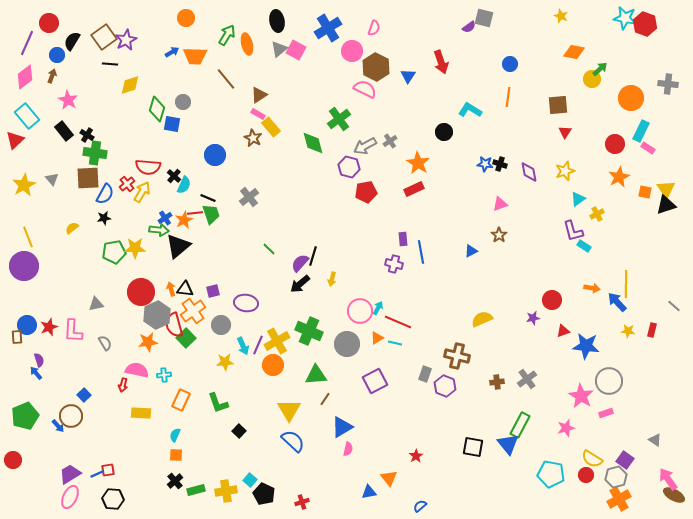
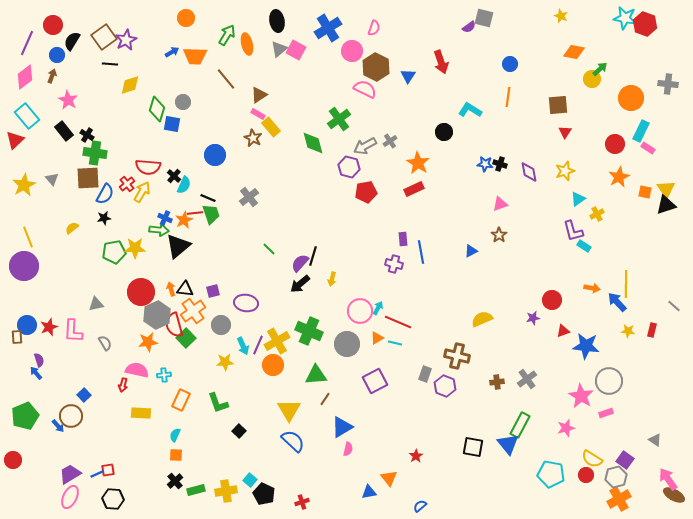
red circle at (49, 23): moved 4 px right, 2 px down
blue cross at (165, 218): rotated 32 degrees counterclockwise
